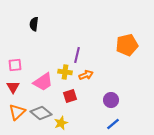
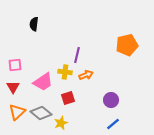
red square: moved 2 px left, 2 px down
